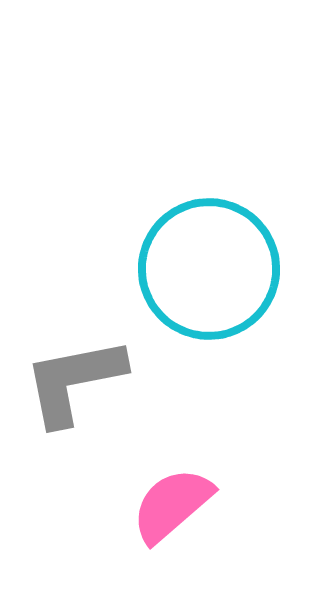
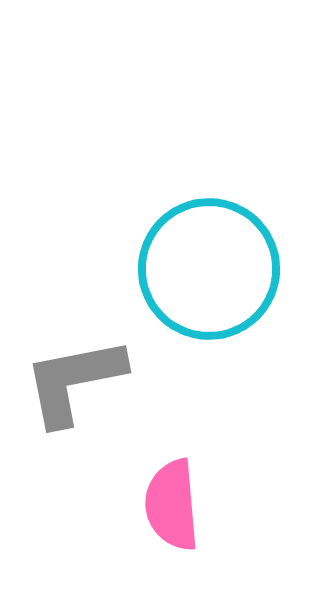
pink semicircle: rotated 54 degrees counterclockwise
